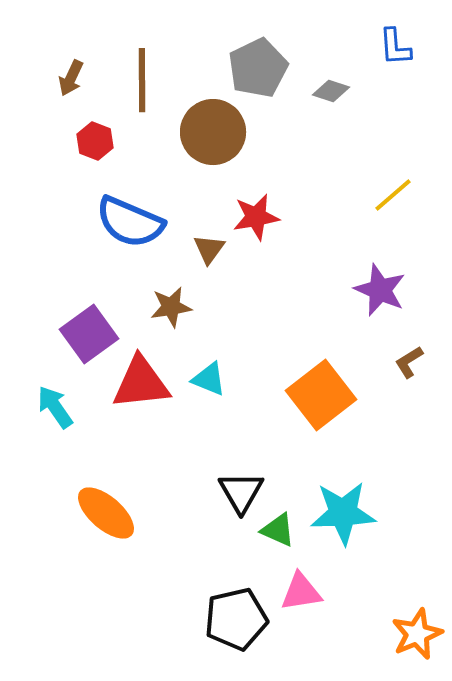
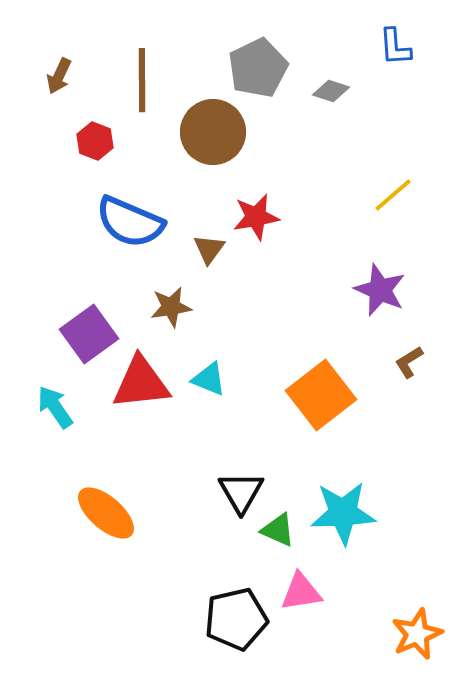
brown arrow: moved 12 px left, 2 px up
